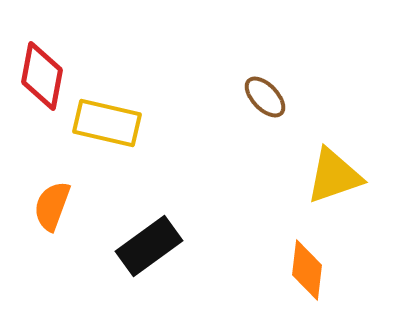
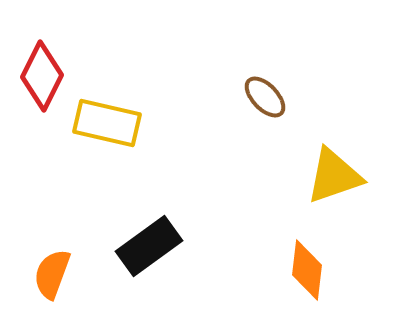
red diamond: rotated 16 degrees clockwise
orange semicircle: moved 68 px down
